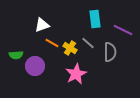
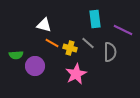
white triangle: moved 2 px right; rotated 35 degrees clockwise
yellow cross: rotated 16 degrees counterclockwise
